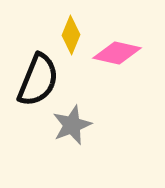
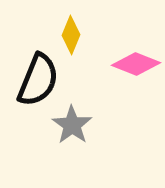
pink diamond: moved 19 px right, 11 px down; rotated 9 degrees clockwise
gray star: rotated 15 degrees counterclockwise
